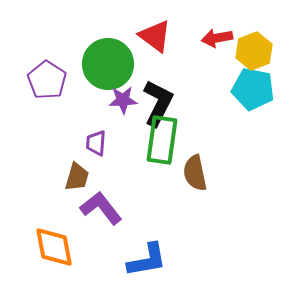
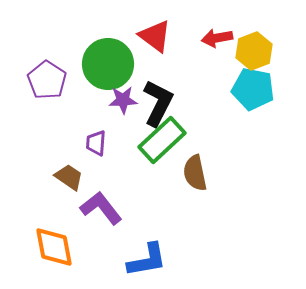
green rectangle: rotated 39 degrees clockwise
brown trapezoid: moved 8 px left; rotated 72 degrees counterclockwise
